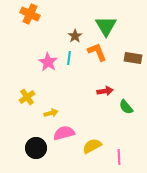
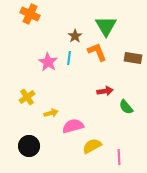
pink semicircle: moved 9 px right, 7 px up
black circle: moved 7 px left, 2 px up
